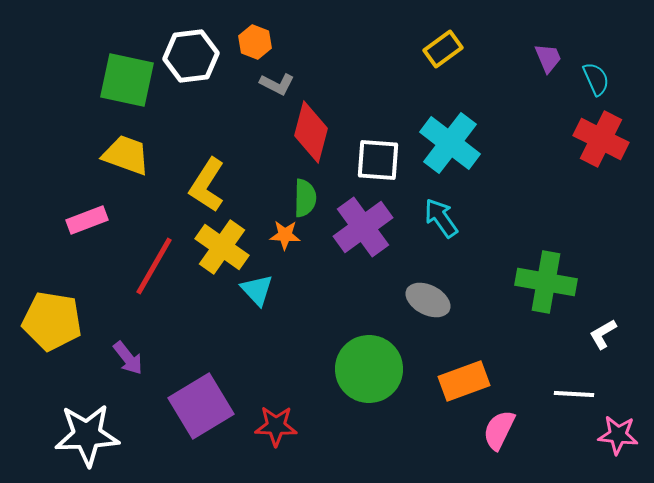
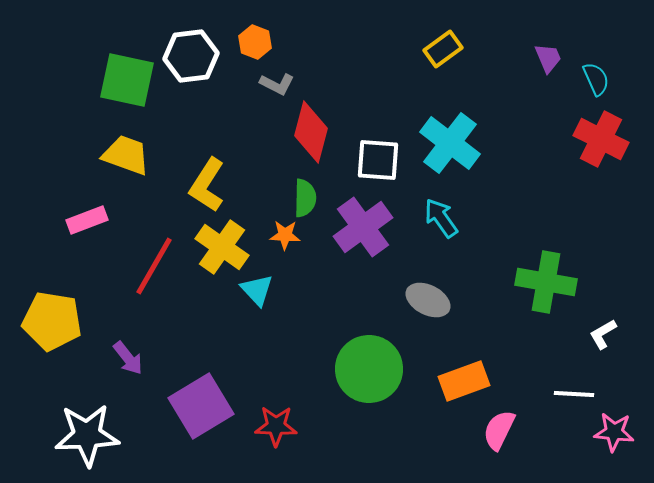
pink star: moved 4 px left, 3 px up
